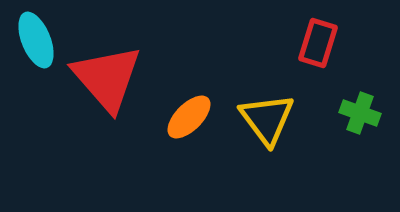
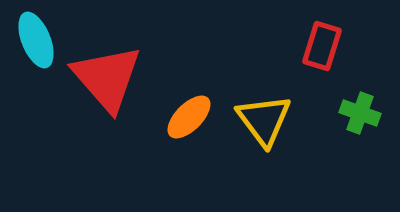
red rectangle: moved 4 px right, 3 px down
yellow triangle: moved 3 px left, 1 px down
